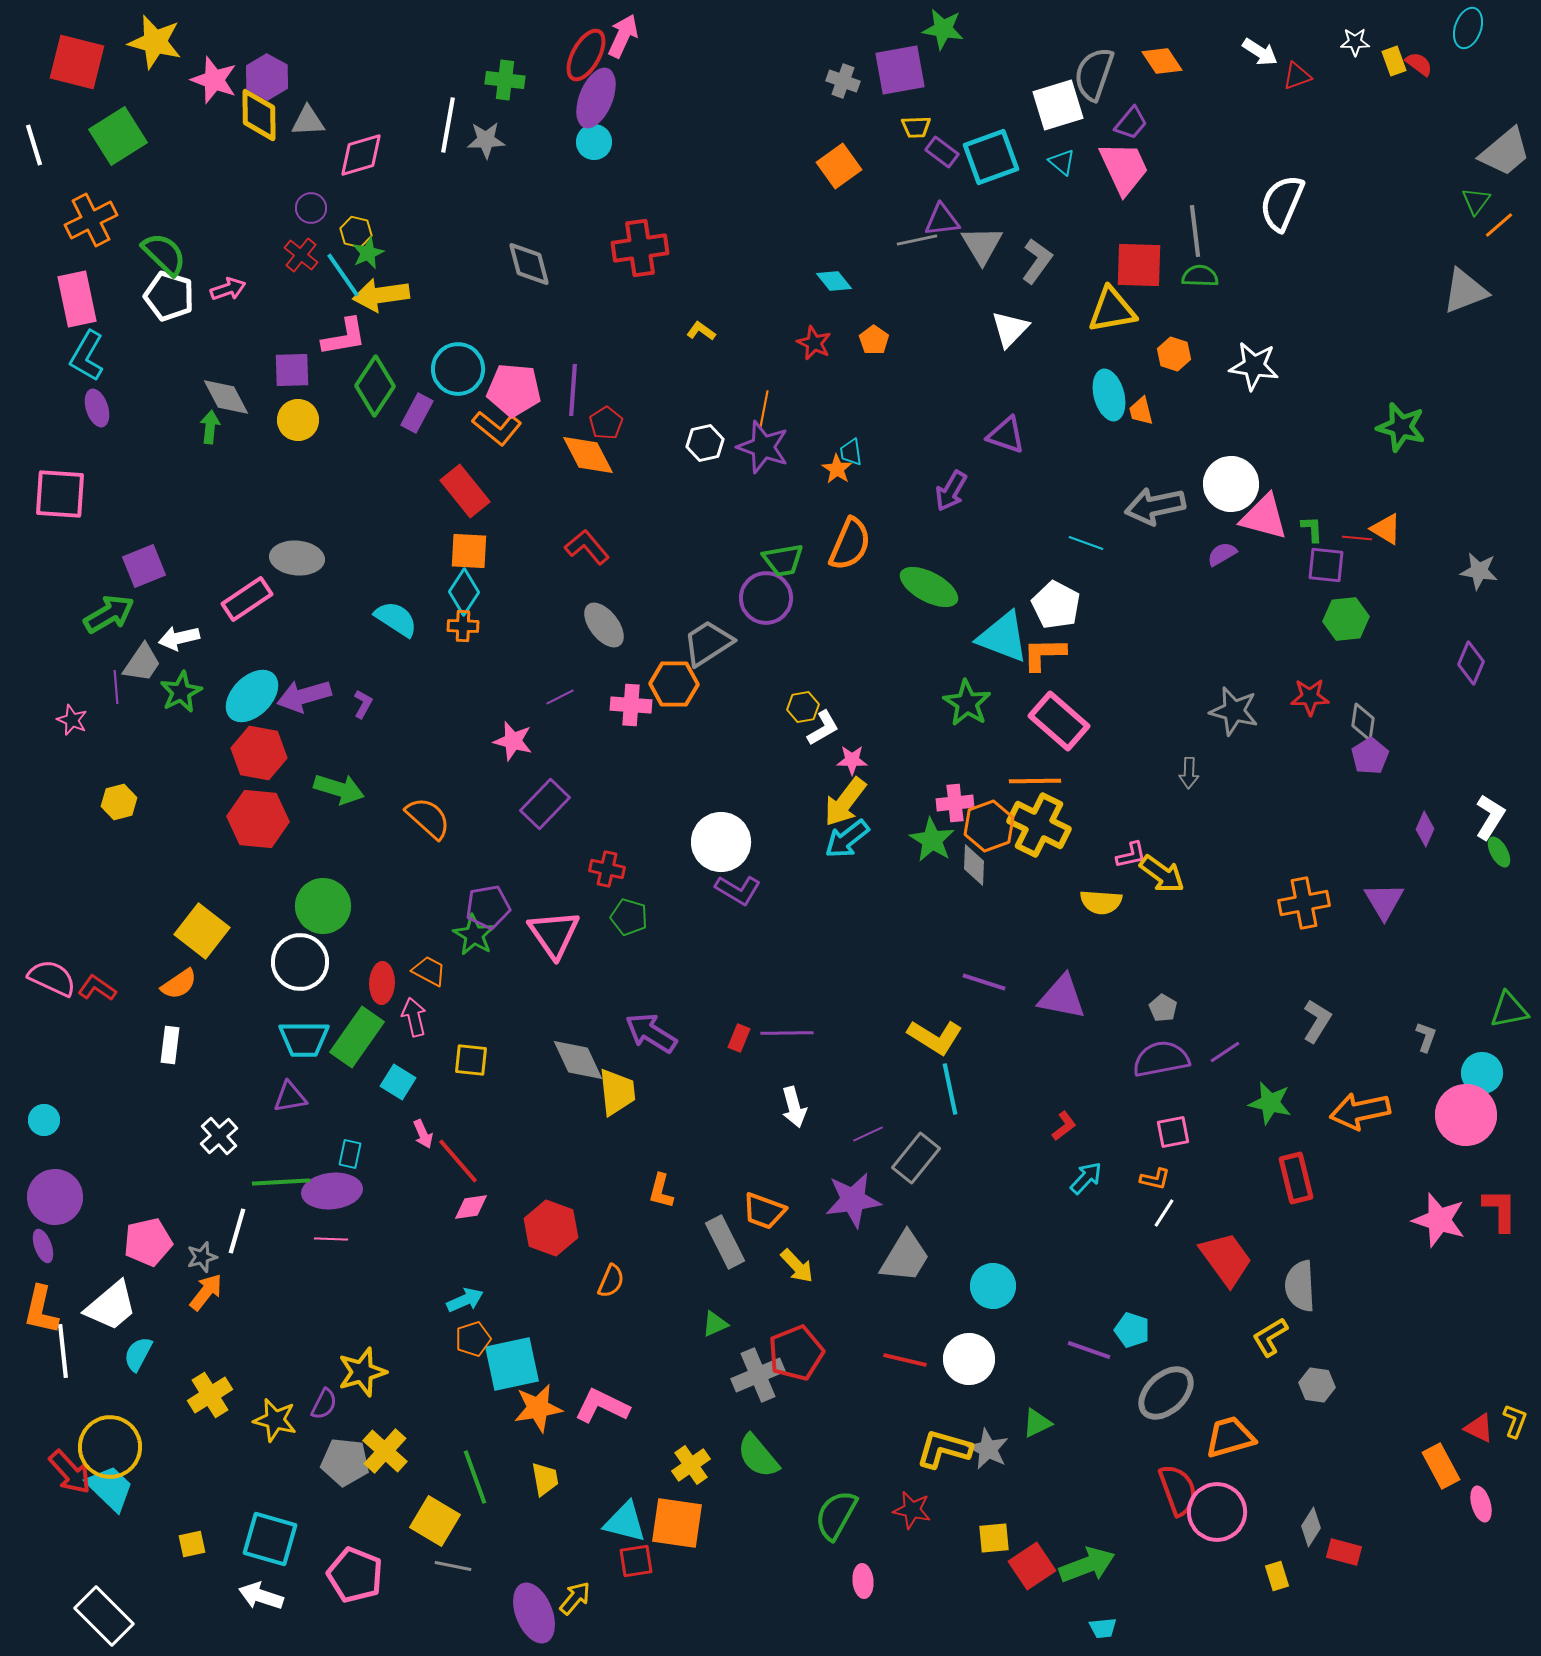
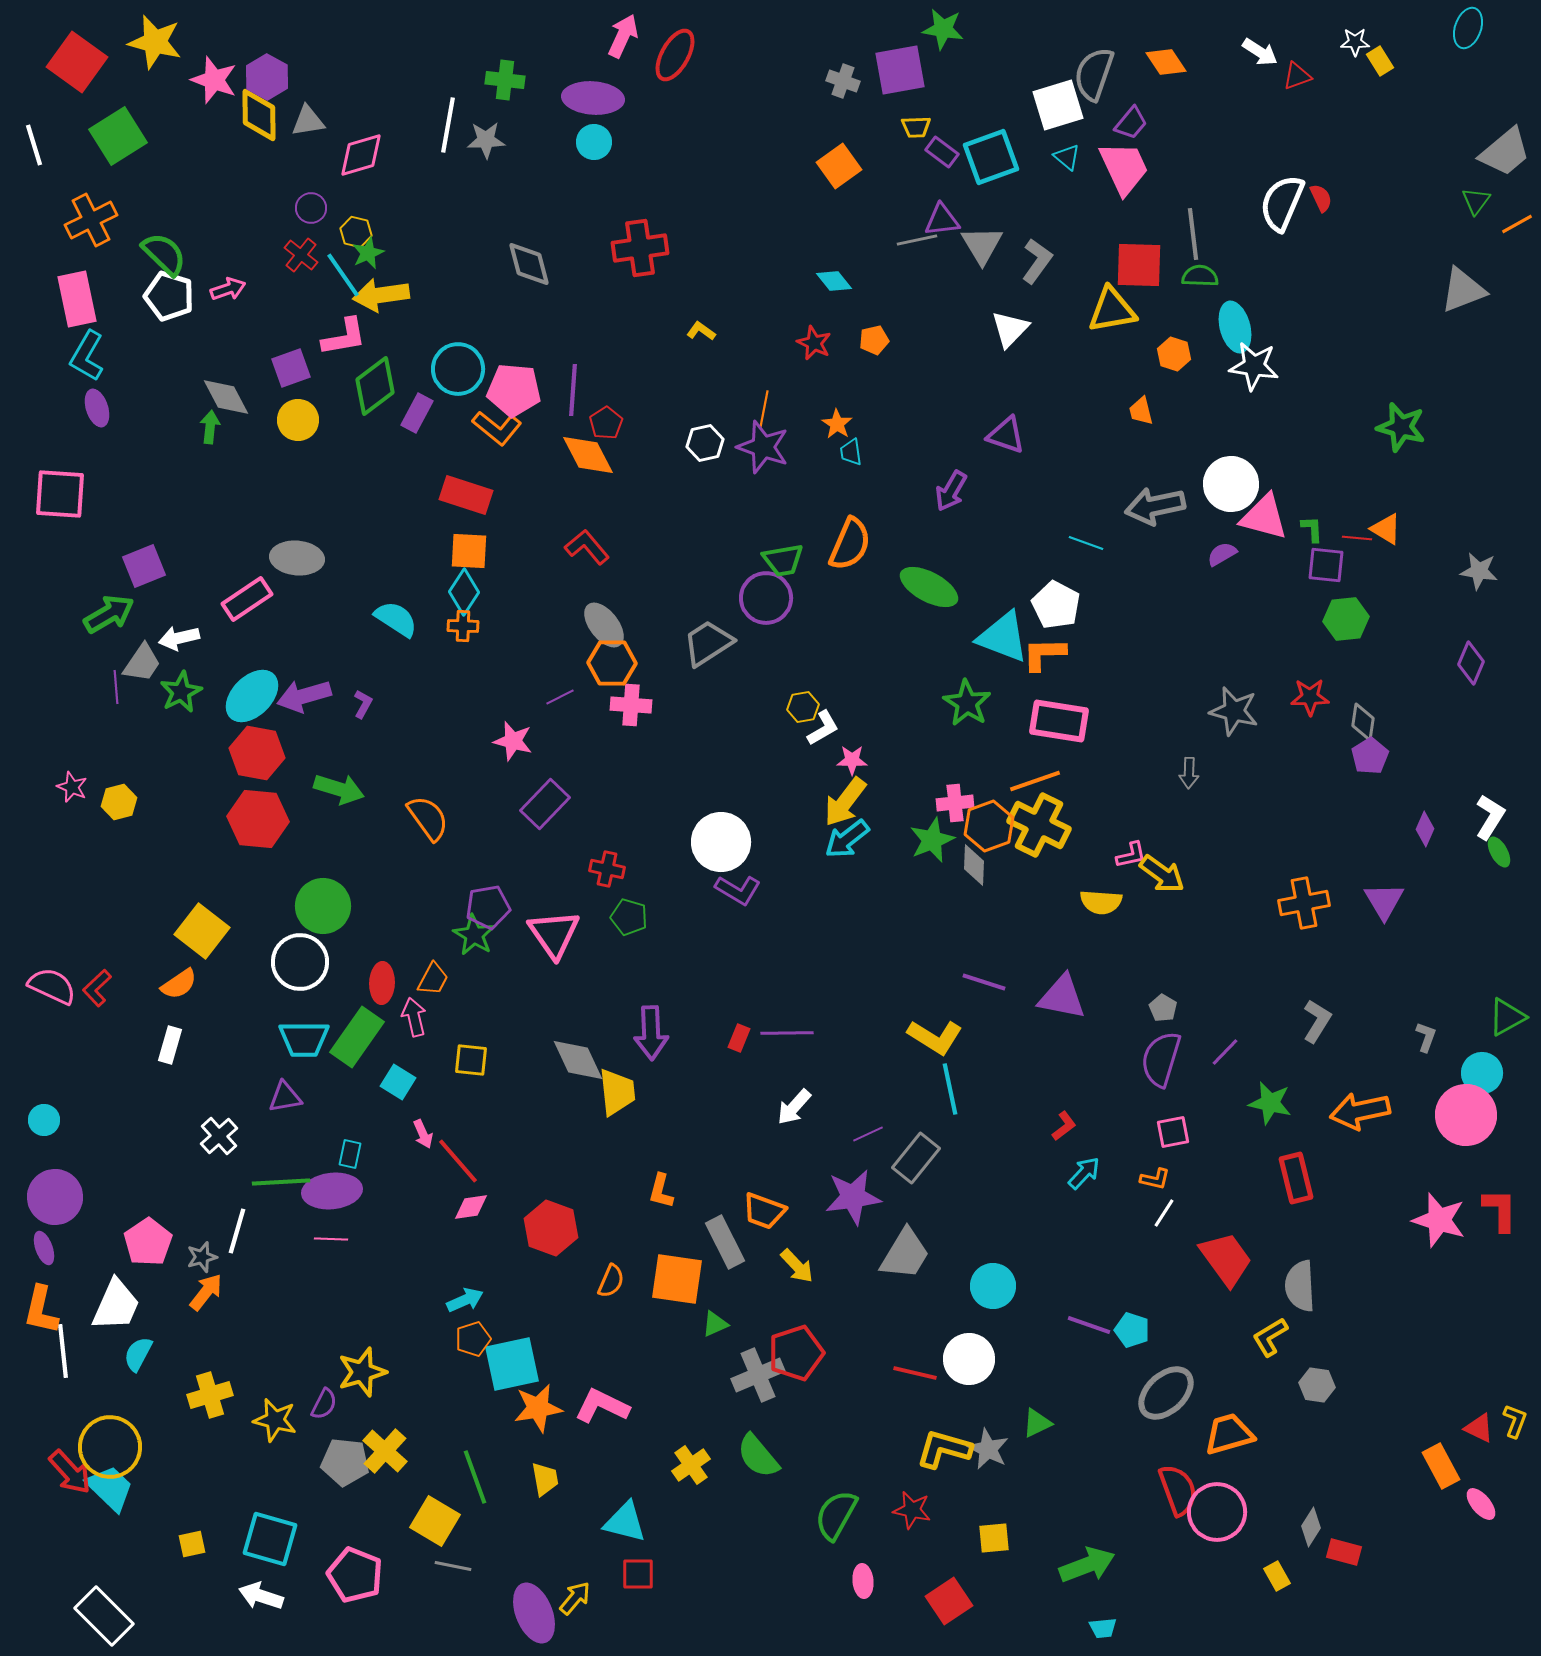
red ellipse at (586, 55): moved 89 px right
orange diamond at (1162, 61): moved 4 px right, 1 px down
yellow rectangle at (1394, 61): moved 14 px left; rotated 12 degrees counterclockwise
red square at (77, 62): rotated 22 degrees clockwise
red semicircle at (1419, 64): moved 98 px left, 134 px down; rotated 28 degrees clockwise
purple ellipse at (596, 98): moved 3 px left; rotated 72 degrees clockwise
gray triangle at (308, 121): rotated 6 degrees counterclockwise
cyan triangle at (1062, 162): moved 5 px right, 5 px up
orange line at (1499, 225): moved 18 px right, 1 px up; rotated 12 degrees clockwise
gray line at (1195, 231): moved 2 px left, 3 px down
gray triangle at (1465, 291): moved 2 px left, 1 px up
orange pentagon at (874, 340): rotated 24 degrees clockwise
purple square at (292, 370): moved 1 px left, 2 px up; rotated 18 degrees counterclockwise
green diamond at (375, 386): rotated 20 degrees clockwise
cyan ellipse at (1109, 395): moved 126 px right, 68 px up
orange star at (837, 469): moved 45 px up
red rectangle at (465, 491): moved 1 px right, 4 px down; rotated 33 degrees counterclockwise
orange hexagon at (674, 684): moved 62 px left, 21 px up
pink star at (72, 720): moved 67 px down
pink rectangle at (1059, 721): rotated 32 degrees counterclockwise
red hexagon at (259, 753): moved 2 px left
orange line at (1035, 781): rotated 18 degrees counterclockwise
orange semicircle at (428, 818): rotated 12 degrees clockwise
green star at (932, 840): rotated 18 degrees clockwise
orange trapezoid at (429, 971): moved 4 px right, 8 px down; rotated 90 degrees clockwise
pink semicircle at (52, 978): moved 8 px down
red L-shape at (97, 988): rotated 78 degrees counterclockwise
green triangle at (1509, 1010): moved 2 px left, 7 px down; rotated 18 degrees counterclockwise
purple arrow at (651, 1033): rotated 124 degrees counterclockwise
white rectangle at (170, 1045): rotated 9 degrees clockwise
purple line at (1225, 1052): rotated 12 degrees counterclockwise
purple semicircle at (1161, 1059): rotated 62 degrees counterclockwise
purple triangle at (290, 1097): moved 5 px left
white arrow at (794, 1107): rotated 57 degrees clockwise
cyan arrow at (1086, 1178): moved 2 px left, 5 px up
purple star at (853, 1200): moved 3 px up
pink pentagon at (148, 1242): rotated 21 degrees counterclockwise
purple ellipse at (43, 1246): moved 1 px right, 2 px down
gray trapezoid at (905, 1257): moved 3 px up
white trapezoid at (111, 1306): moved 5 px right, 1 px up; rotated 26 degrees counterclockwise
purple line at (1089, 1350): moved 25 px up
red pentagon at (796, 1353): rotated 4 degrees clockwise
red line at (905, 1360): moved 10 px right, 13 px down
yellow cross at (210, 1395): rotated 15 degrees clockwise
orange trapezoid at (1230, 1437): moved 1 px left, 3 px up
pink ellipse at (1481, 1504): rotated 24 degrees counterclockwise
orange square at (677, 1523): moved 244 px up
red square at (636, 1561): moved 2 px right, 13 px down; rotated 9 degrees clockwise
red square at (1032, 1566): moved 83 px left, 35 px down
yellow rectangle at (1277, 1576): rotated 12 degrees counterclockwise
